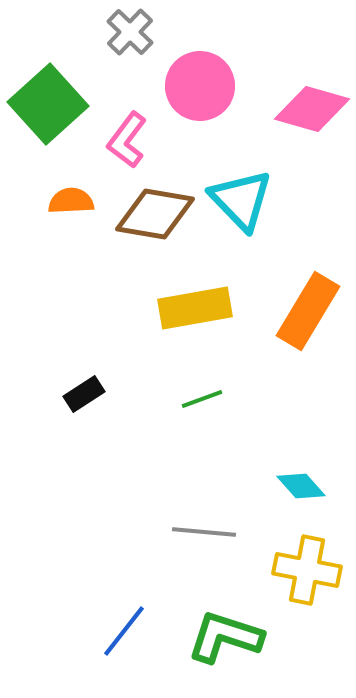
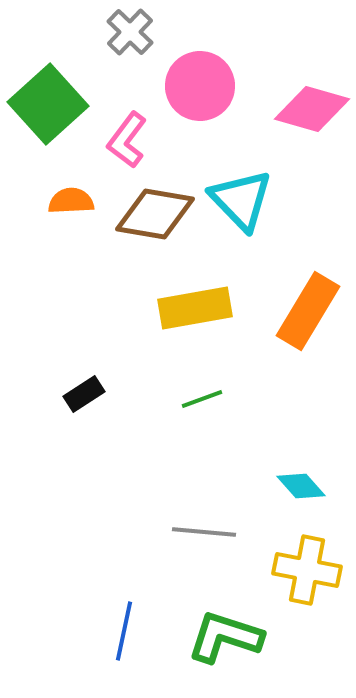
blue line: rotated 26 degrees counterclockwise
